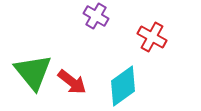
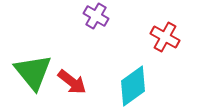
red cross: moved 13 px right
cyan diamond: moved 10 px right
